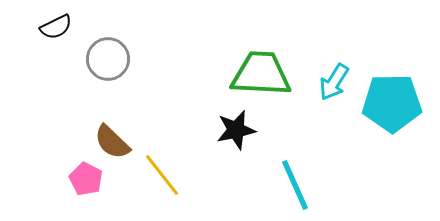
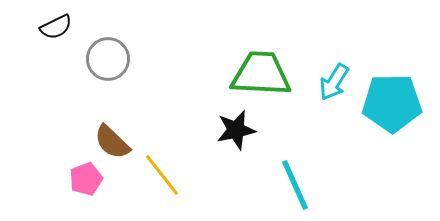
pink pentagon: rotated 24 degrees clockwise
